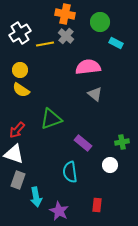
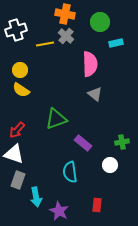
white cross: moved 4 px left, 3 px up; rotated 15 degrees clockwise
cyan rectangle: rotated 40 degrees counterclockwise
pink semicircle: moved 2 px right, 3 px up; rotated 95 degrees clockwise
green triangle: moved 5 px right
